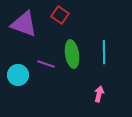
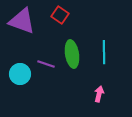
purple triangle: moved 2 px left, 3 px up
cyan circle: moved 2 px right, 1 px up
